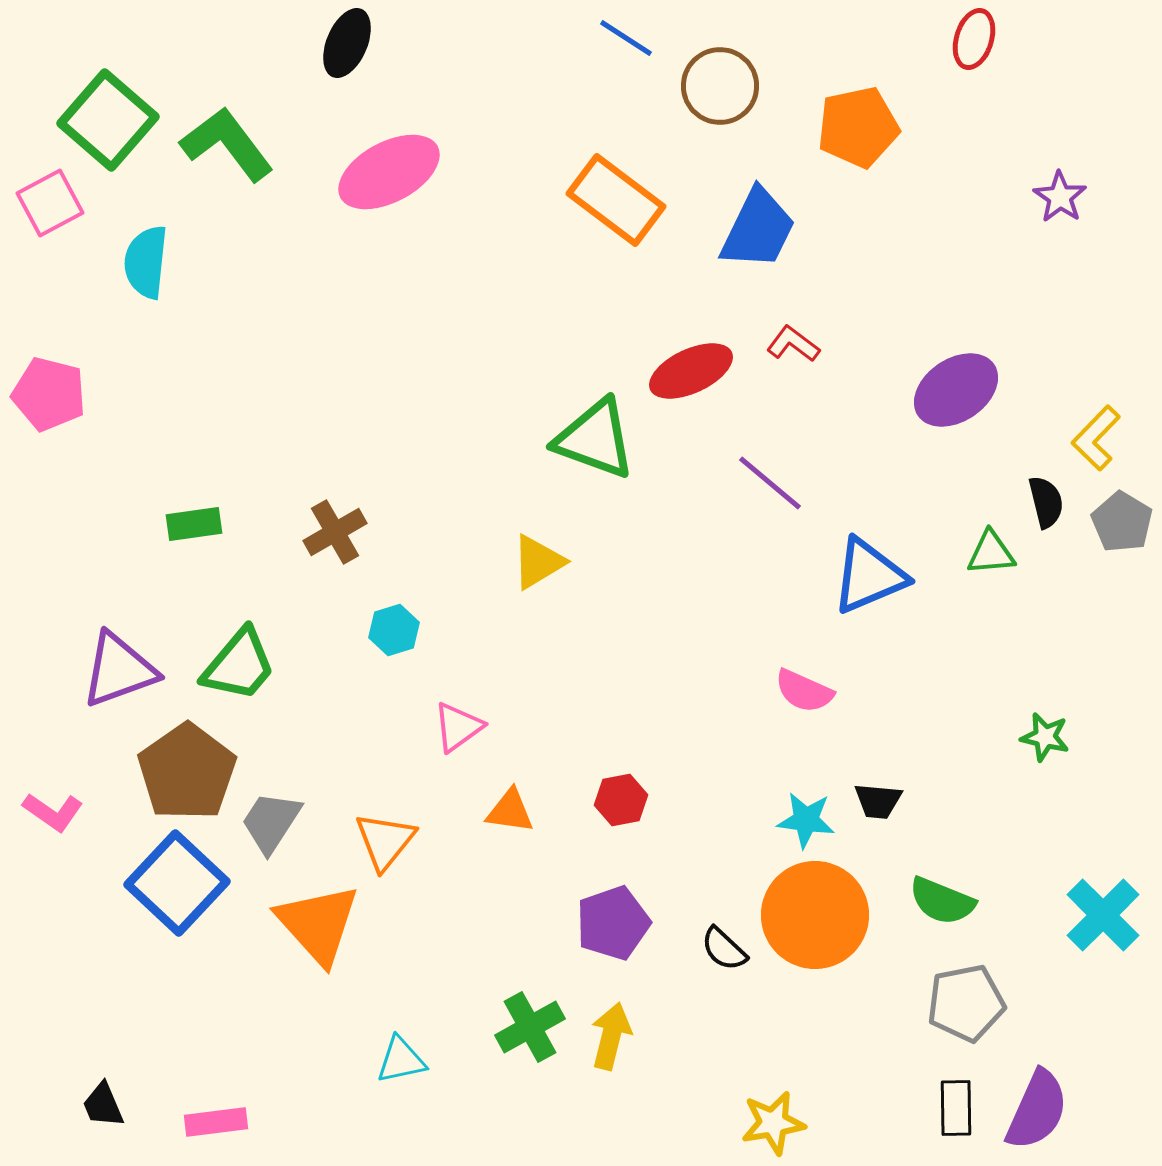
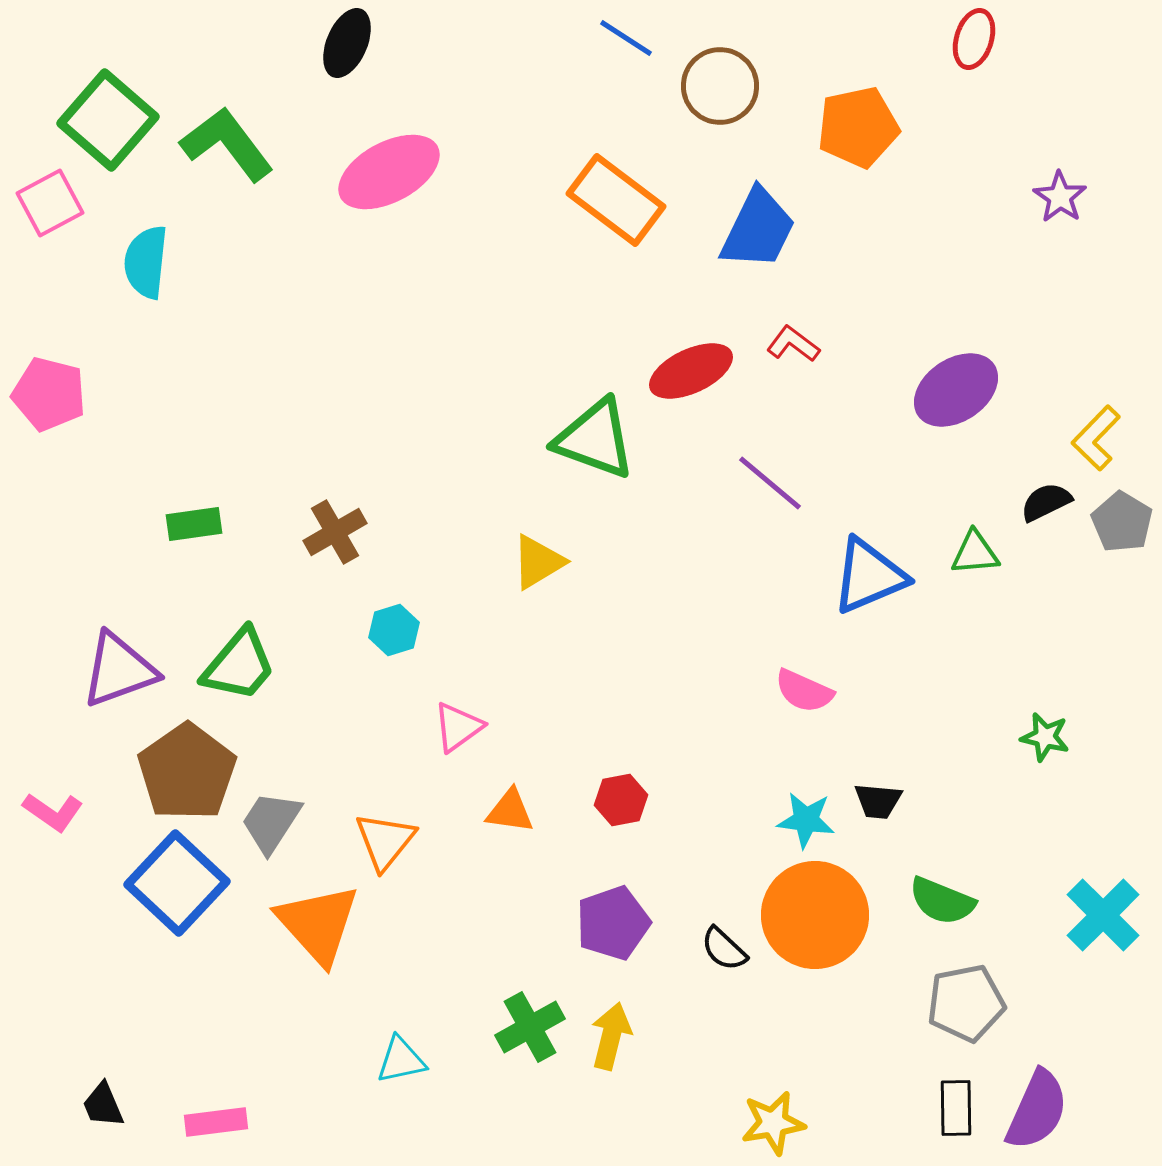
black semicircle at (1046, 502): rotated 102 degrees counterclockwise
green triangle at (991, 553): moved 16 px left
